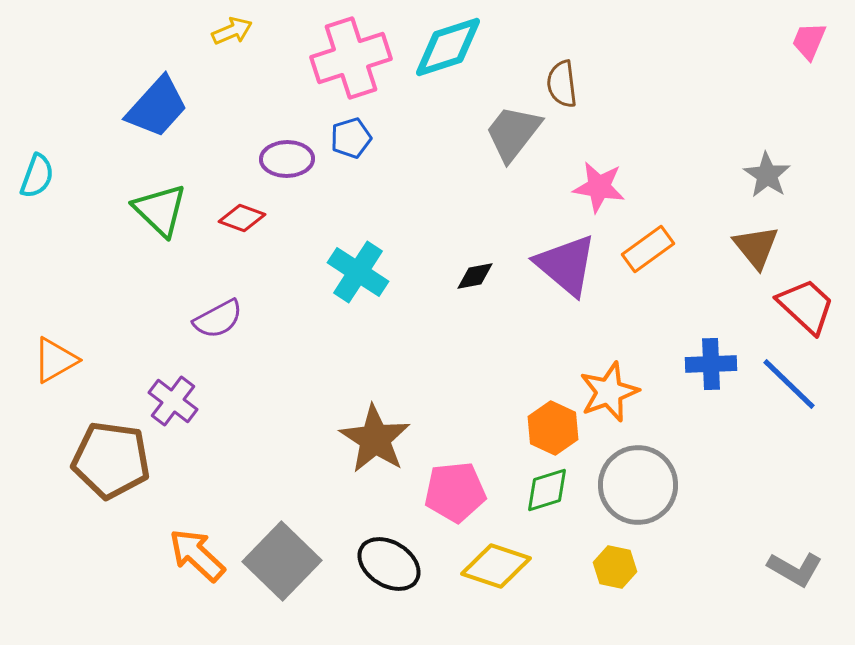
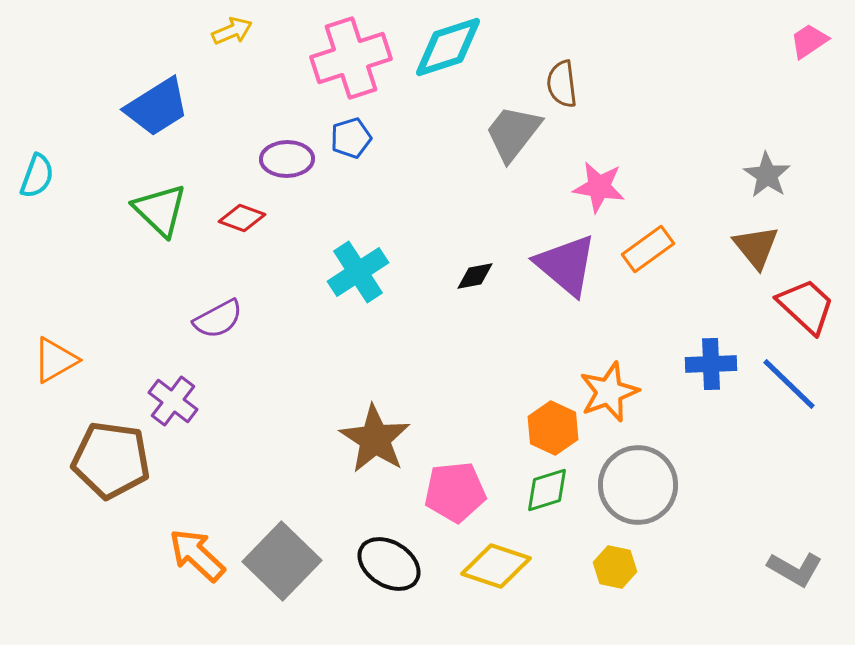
pink trapezoid: rotated 33 degrees clockwise
blue trapezoid: rotated 16 degrees clockwise
cyan cross: rotated 24 degrees clockwise
